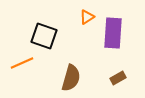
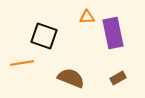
orange triangle: rotated 28 degrees clockwise
purple rectangle: rotated 16 degrees counterclockwise
orange line: rotated 15 degrees clockwise
brown semicircle: rotated 84 degrees counterclockwise
